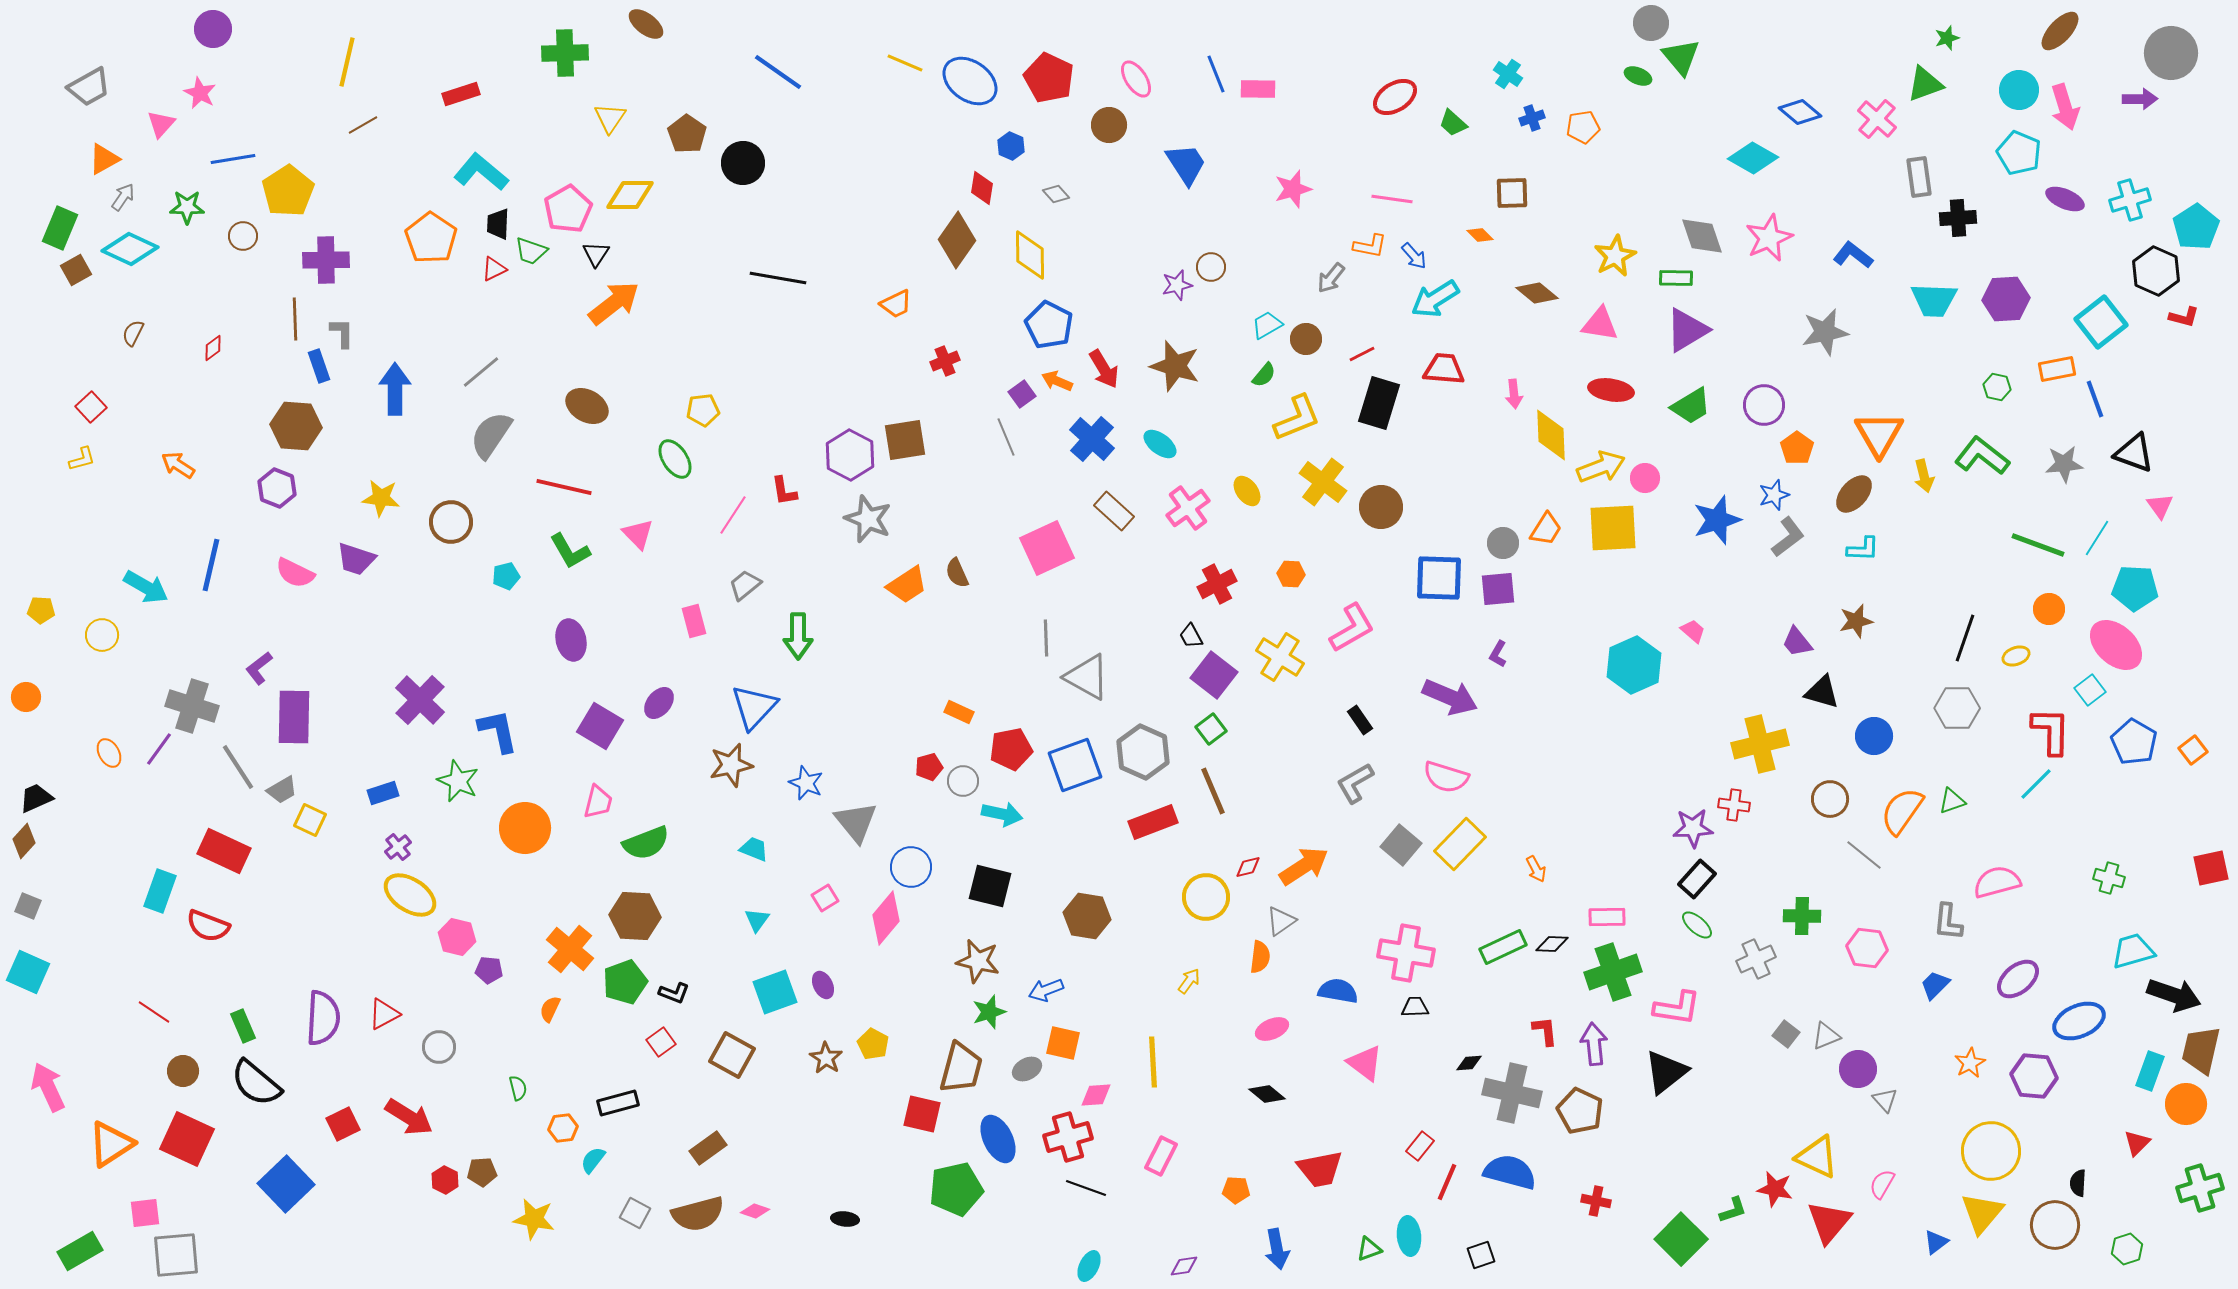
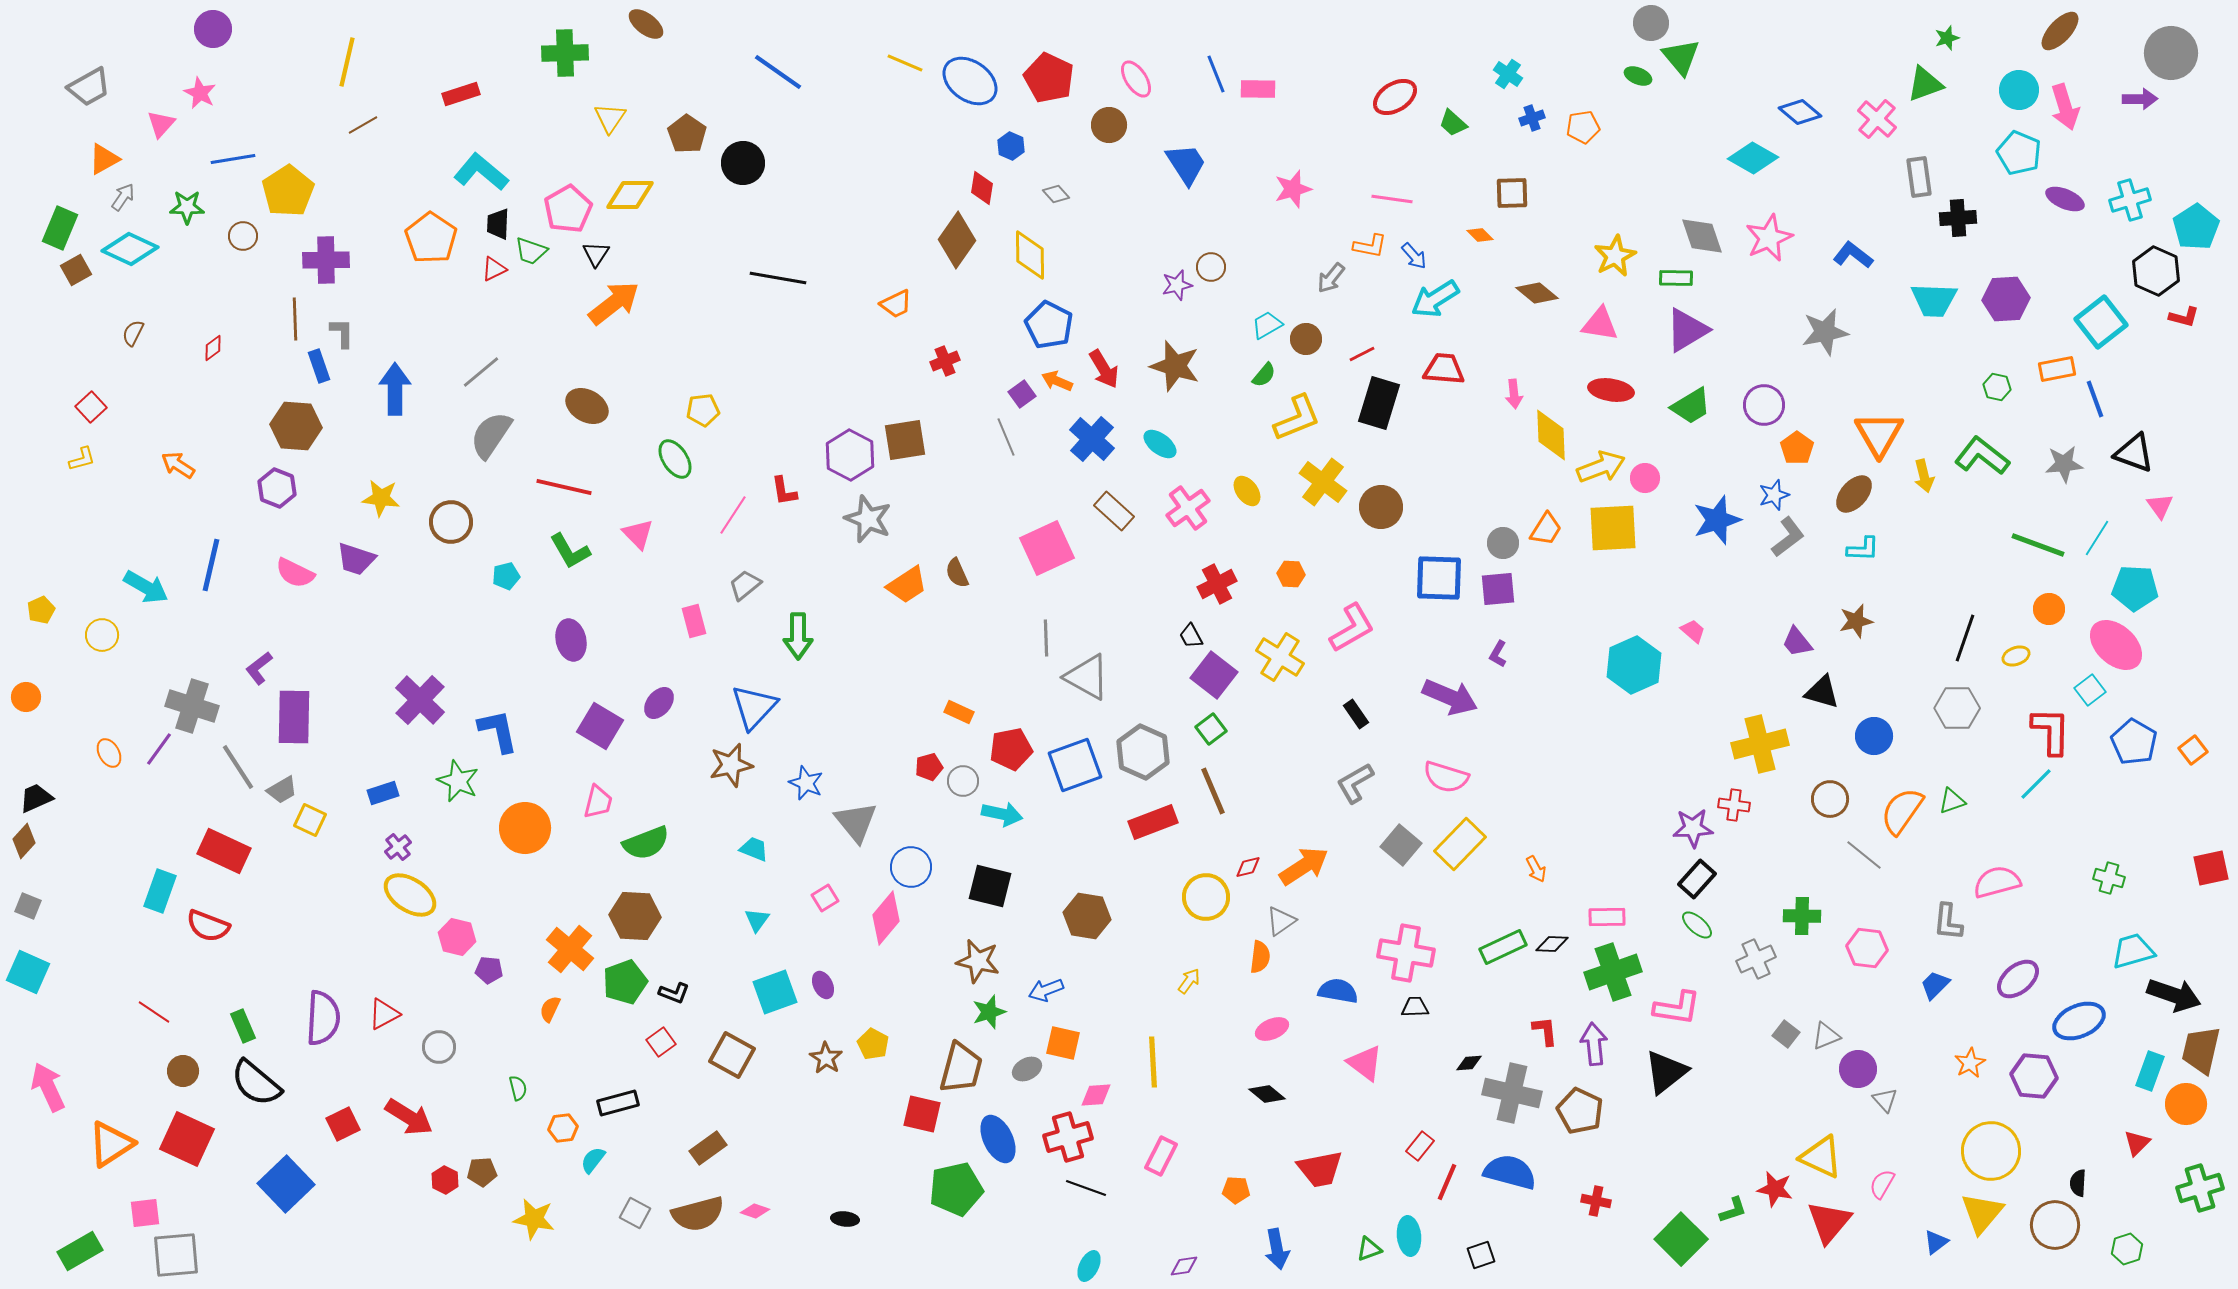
yellow pentagon at (41, 610): rotated 28 degrees counterclockwise
black rectangle at (1360, 720): moved 4 px left, 6 px up
yellow triangle at (1817, 1157): moved 4 px right
